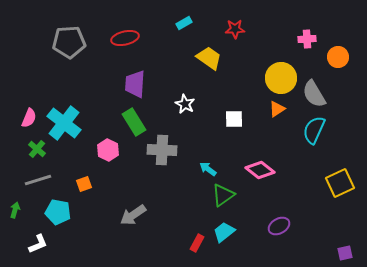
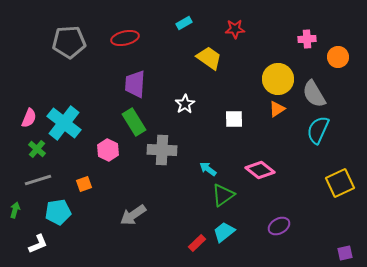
yellow circle: moved 3 px left, 1 px down
white star: rotated 12 degrees clockwise
cyan semicircle: moved 4 px right
cyan pentagon: rotated 20 degrees counterclockwise
red rectangle: rotated 18 degrees clockwise
